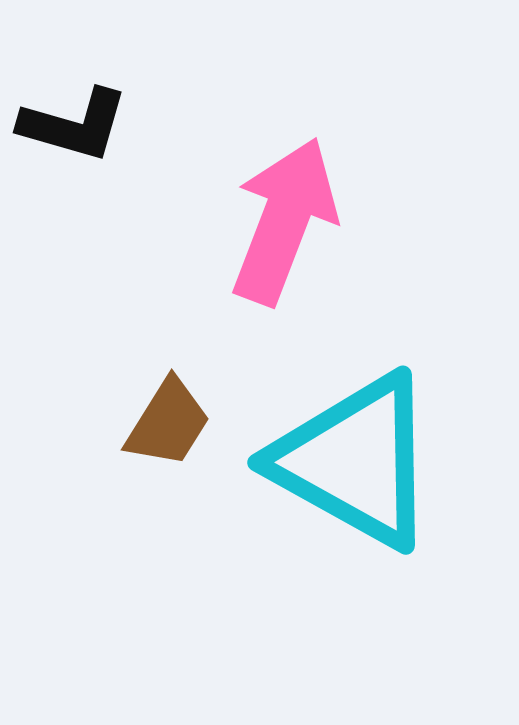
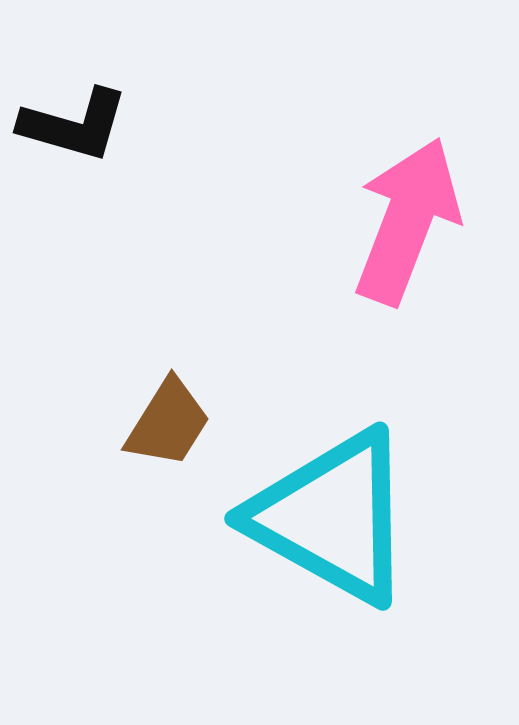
pink arrow: moved 123 px right
cyan triangle: moved 23 px left, 56 px down
